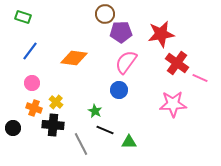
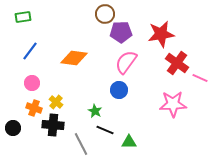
green rectangle: rotated 28 degrees counterclockwise
